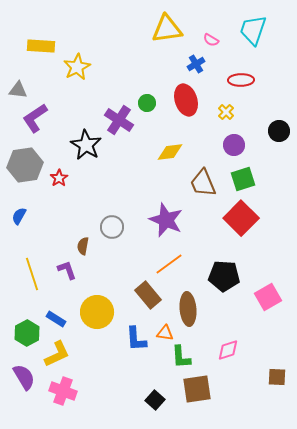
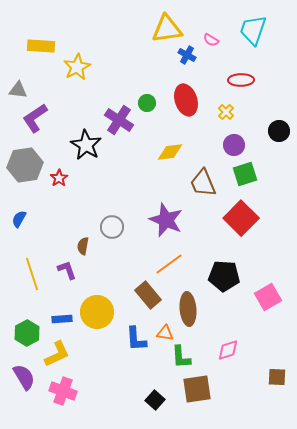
blue cross at (196, 64): moved 9 px left, 9 px up; rotated 30 degrees counterclockwise
green square at (243, 179): moved 2 px right, 5 px up
blue semicircle at (19, 216): moved 3 px down
blue rectangle at (56, 319): moved 6 px right; rotated 36 degrees counterclockwise
